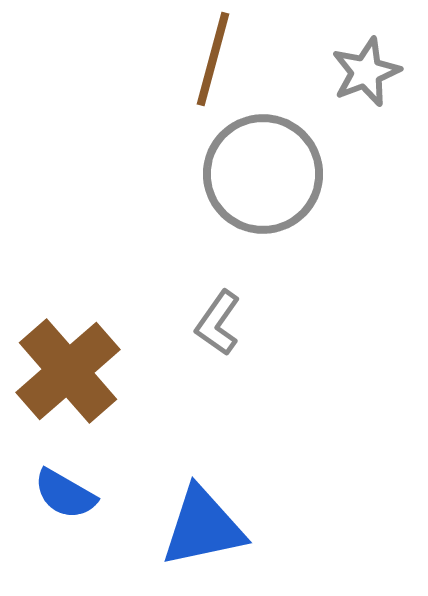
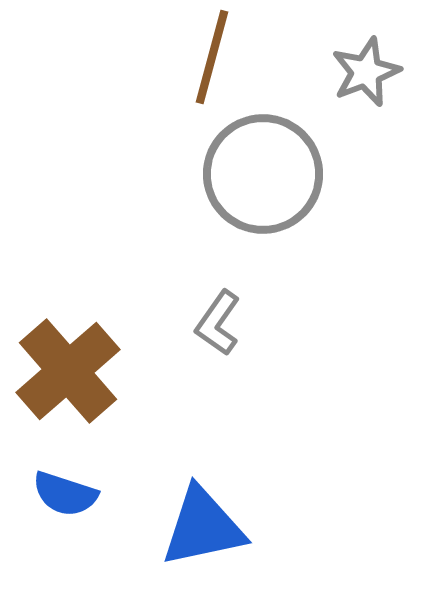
brown line: moved 1 px left, 2 px up
blue semicircle: rotated 12 degrees counterclockwise
